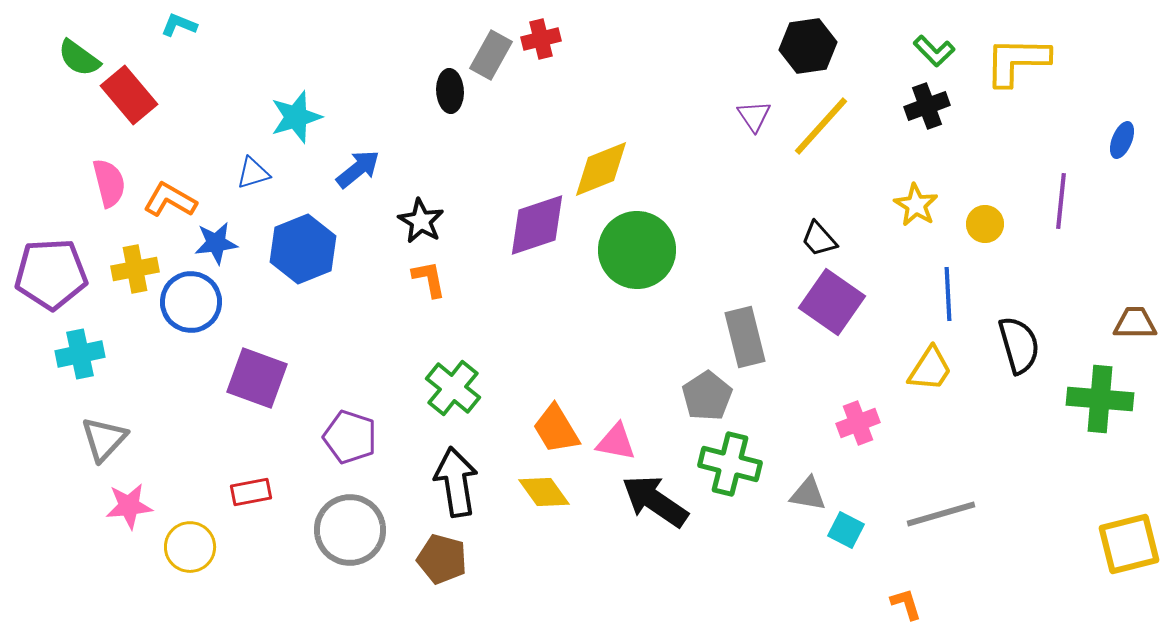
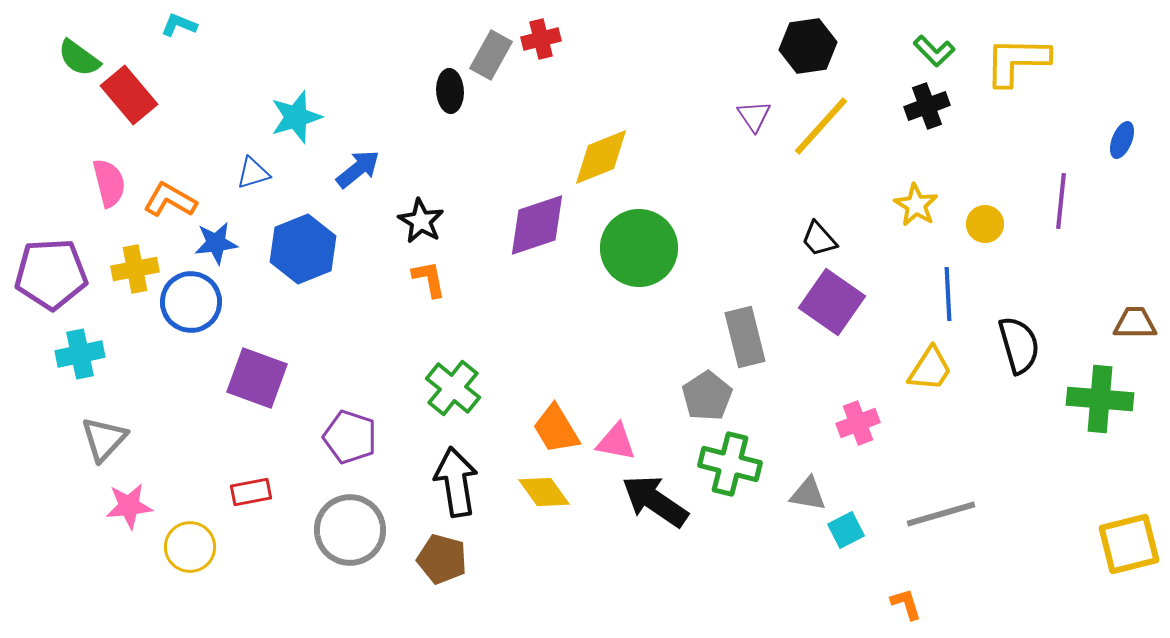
yellow diamond at (601, 169): moved 12 px up
green circle at (637, 250): moved 2 px right, 2 px up
cyan square at (846, 530): rotated 36 degrees clockwise
